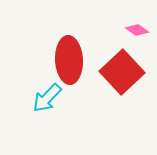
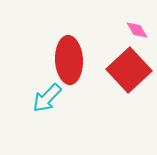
pink diamond: rotated 25 degrees clockwise
red square: moved 7 px right, 2 px up
